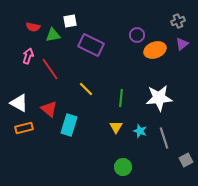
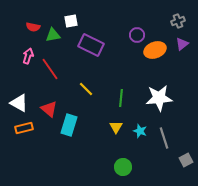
white square: moved 1 px right
